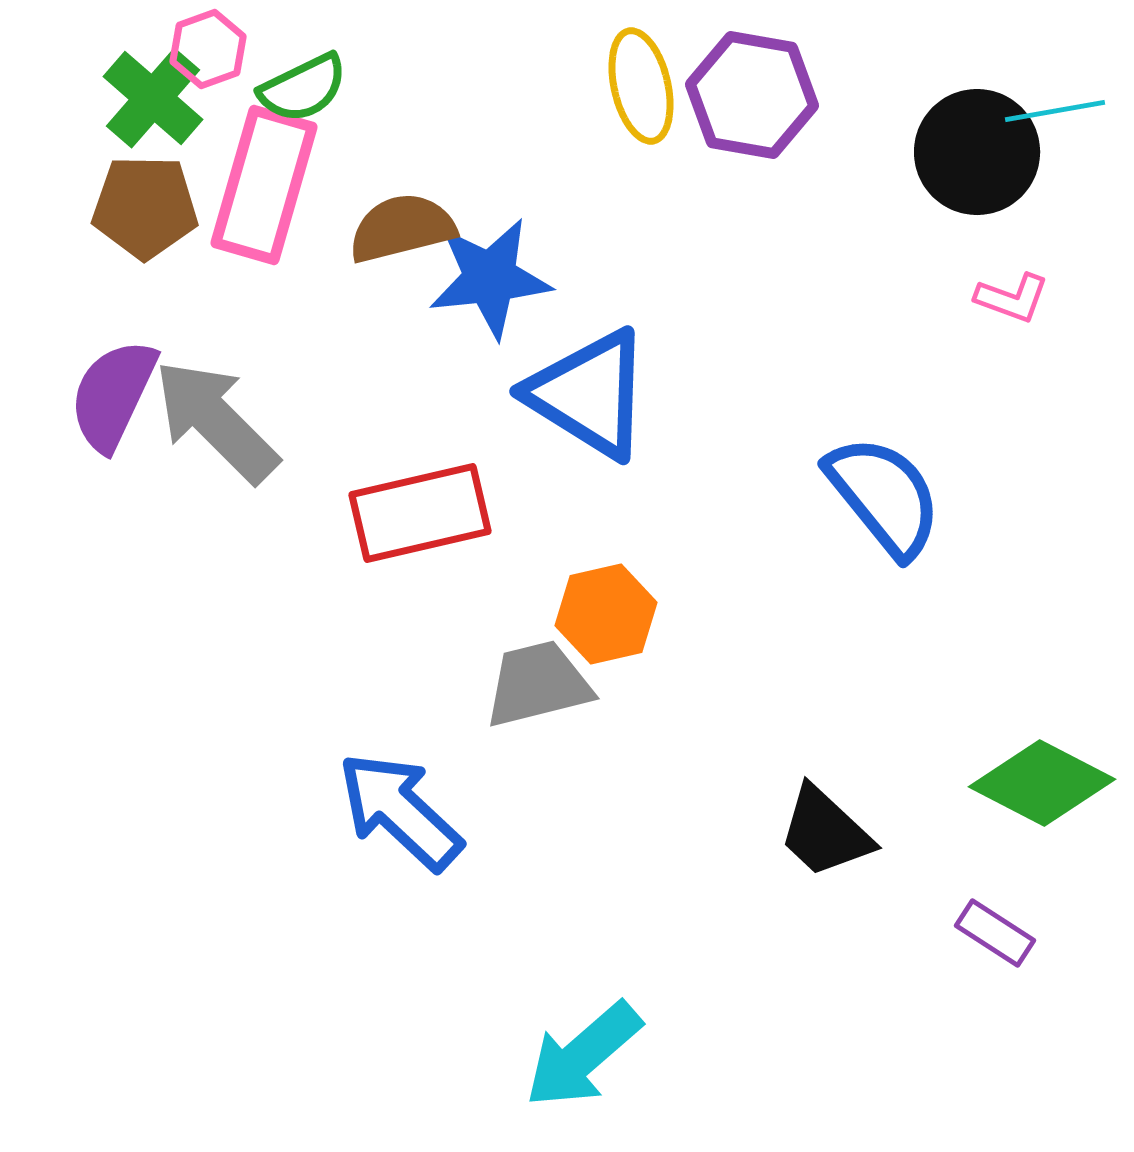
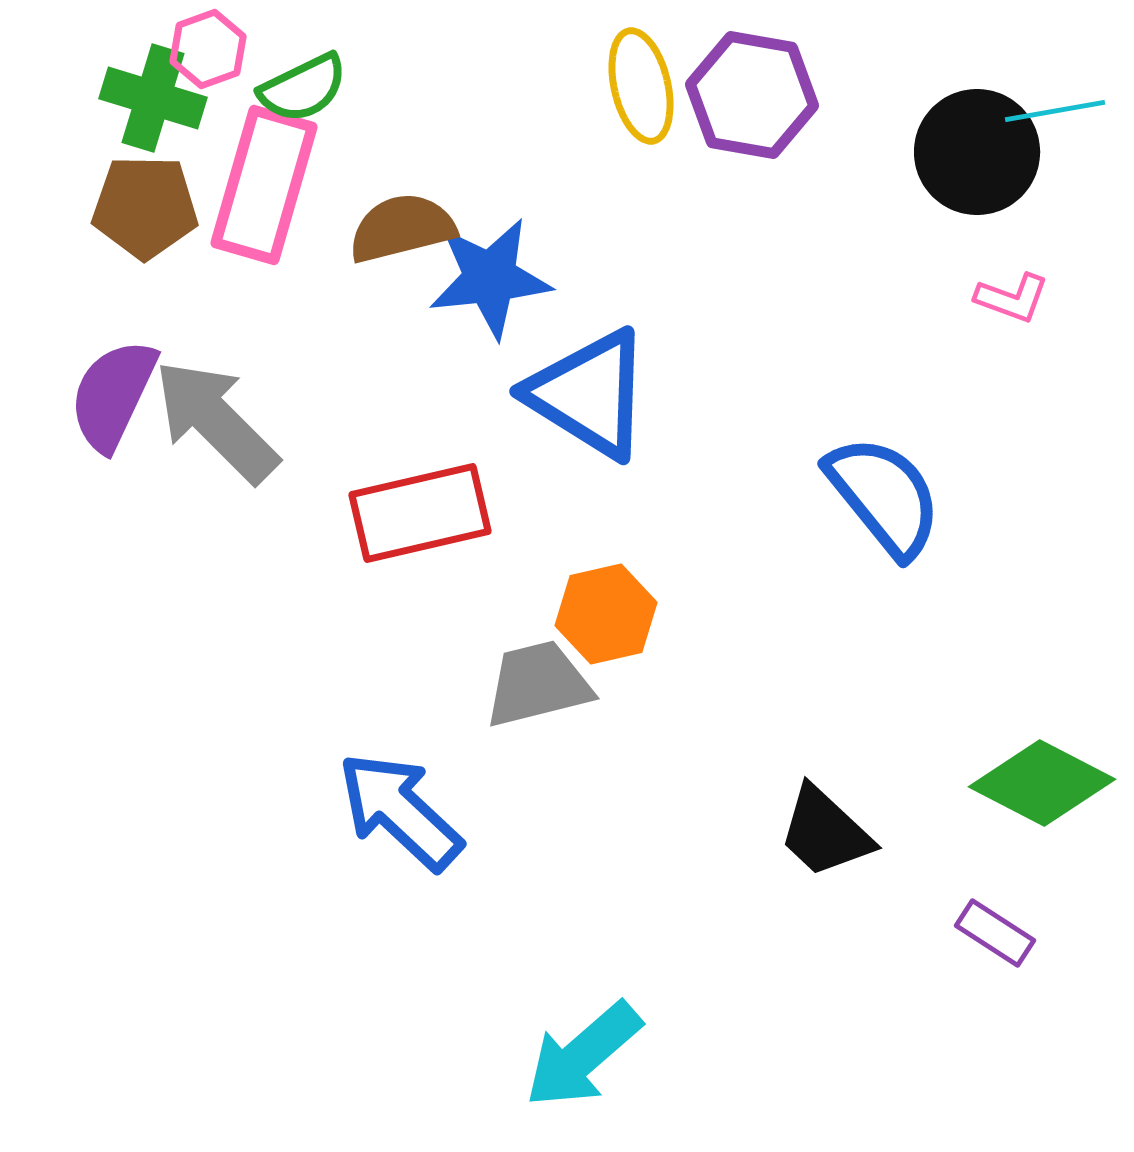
green cross: rotated 24 degrees counterclockwise
